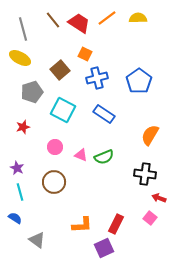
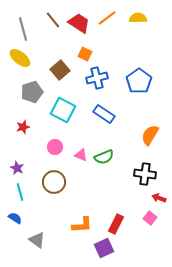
yellow ellipse: rotated 10 degrees clockwise
